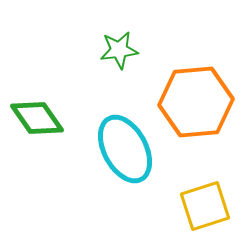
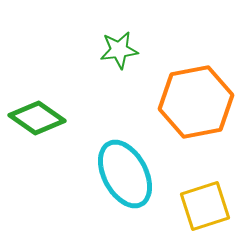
orange hexagon: rotated 6 degrees counterclockwise
green diamond: rotated 20 degrees counterclockwise
cyan ellipse: moved 25 px down
